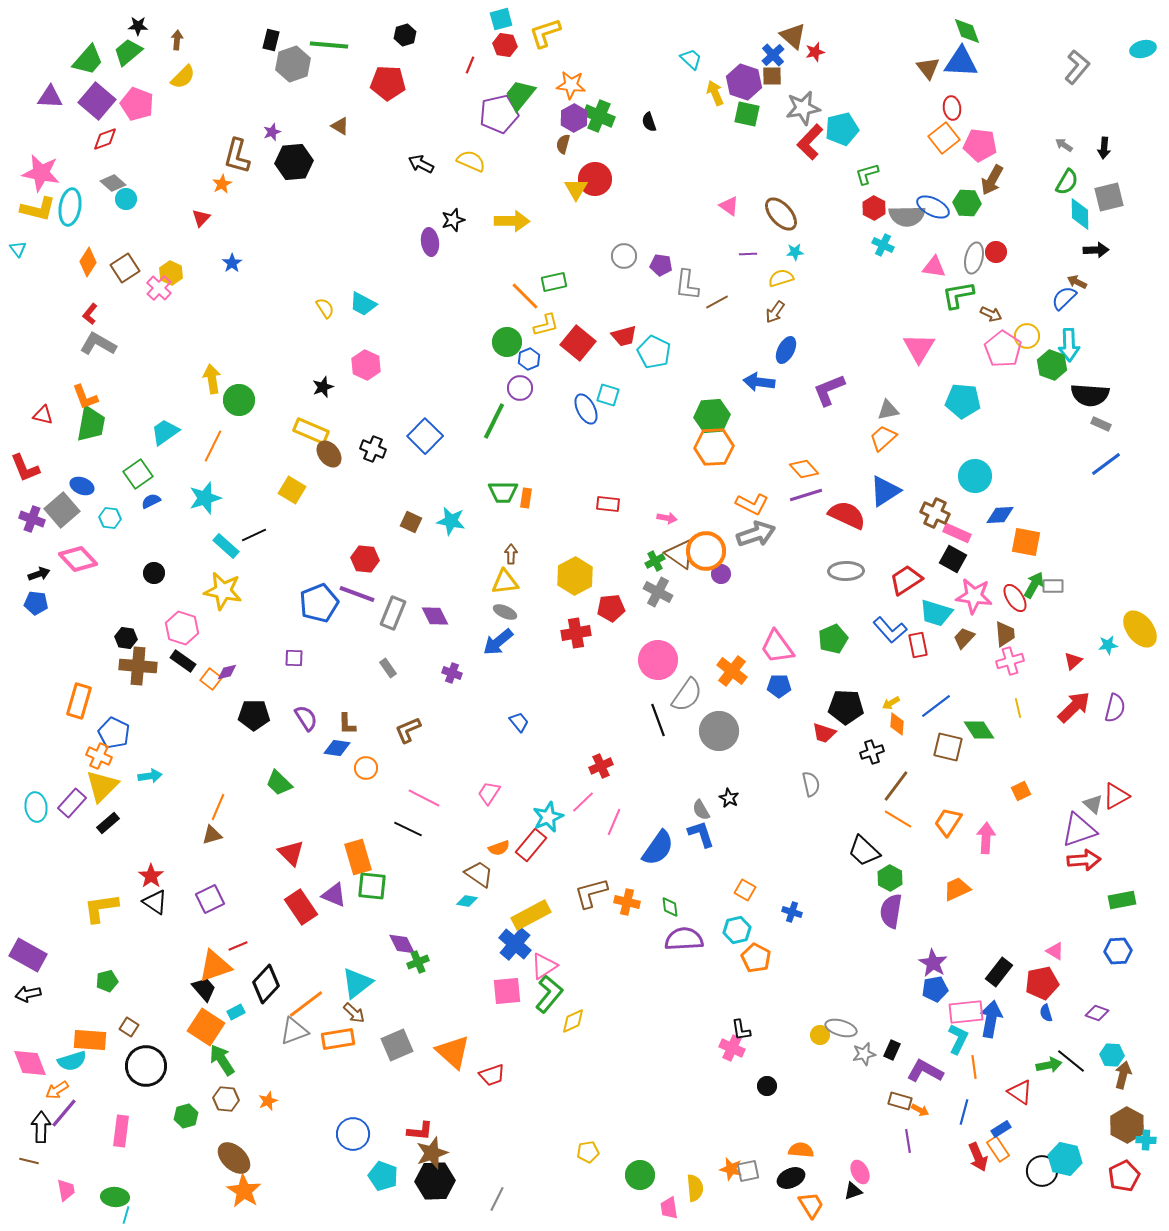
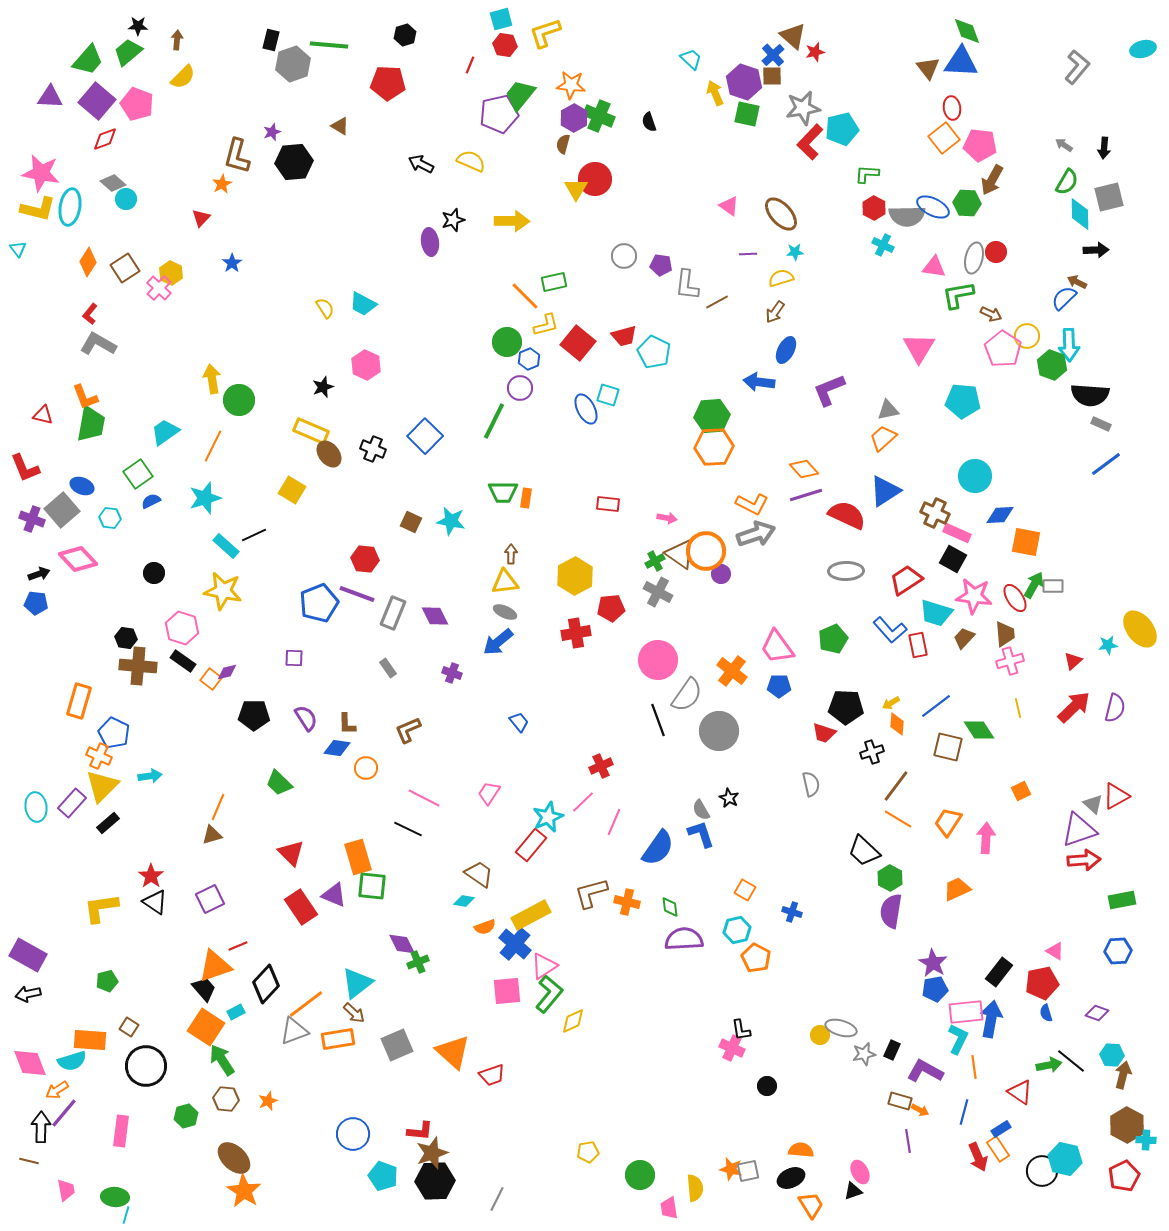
green L-shape at (867, 174): rotated 20 degrees clockwise
orange semicircle at (499, 848): moved 14 px left, 79 px down
cyan diamond at (467, 901): moved 3 px left
